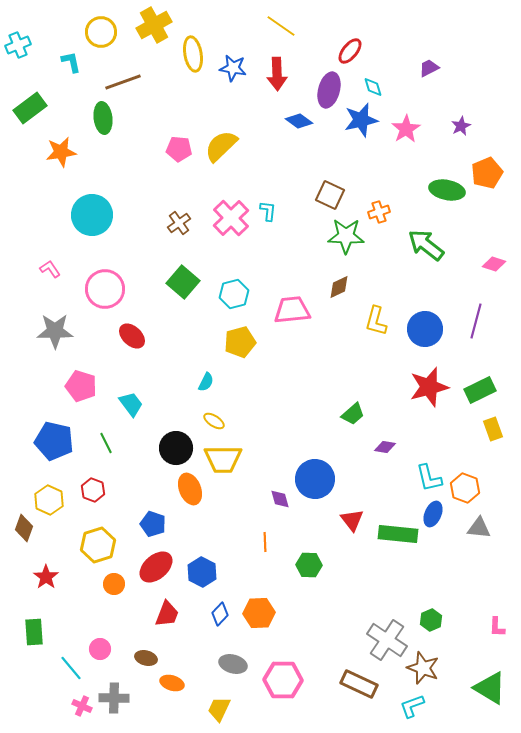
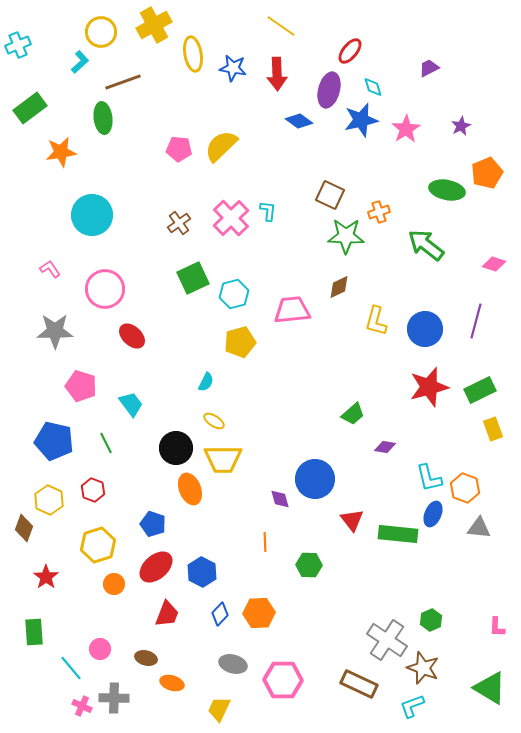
cyan L-shape at (71, 62): moved 9 px right; rotated 60 degrees clockwise
green square at (183, 282): moved 10 px right, 4 px up; rotated 24 degrees clockwise
